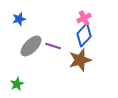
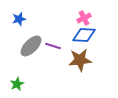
blue diamond: rotated 50 degrees clockwise
brown star: rotated 10 degrees clockwise
